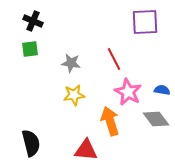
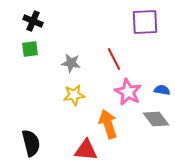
orange arrow: moved 2 px left, 3 px down
